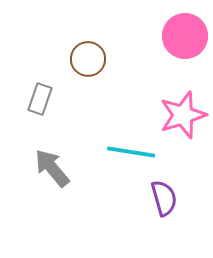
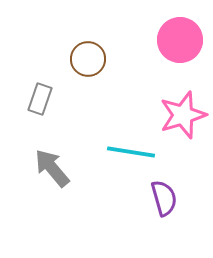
pink circle: moved 5 px left, 4 px down
